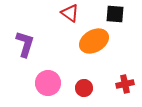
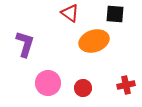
orange ellipse: rotated 12 degrees clockwise
red cross: moved 1 px right, 1 px down
red circle: moved 1 px left
